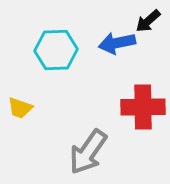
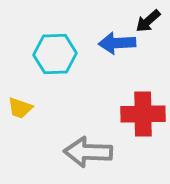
blue arrow: rotated 9 degrees clockwise
cyan hexagon: moved 1 px left, 4 px down
red cross: moved 7 px down
gray arrow: rotated 57 degrees clockwise
